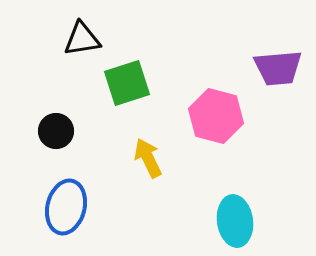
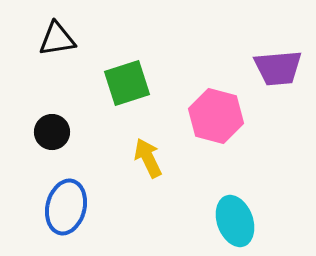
black triangle: moved 25 px left
black circle: moved 4 px left, 1 px down
cyan ellipse: rotated 12 degrees counterclockwise
